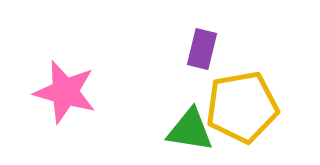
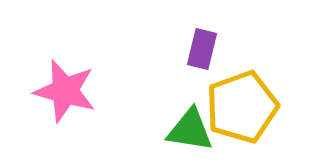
pink star: moved 1 px up
yellow pentagon: rotated 10 degrees counterclockwise
